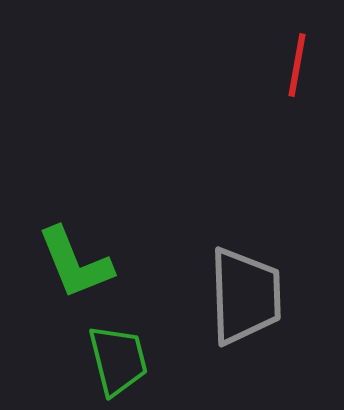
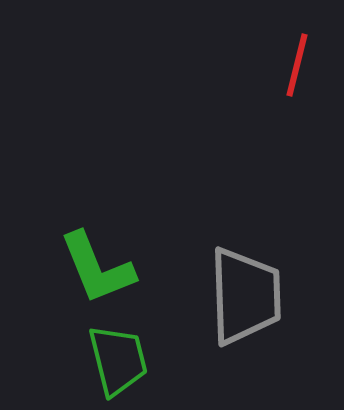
red line: rotated 4 degrees clockwise
green L-shape: moved 22 px right, 5 px down
